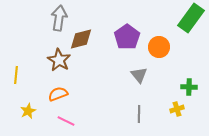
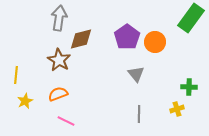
orange circle: moved 4 px left, 5 px up
gray triangle: moved 3 px left, 1 px up
yellow star: moved 3 px left, 10 px up
